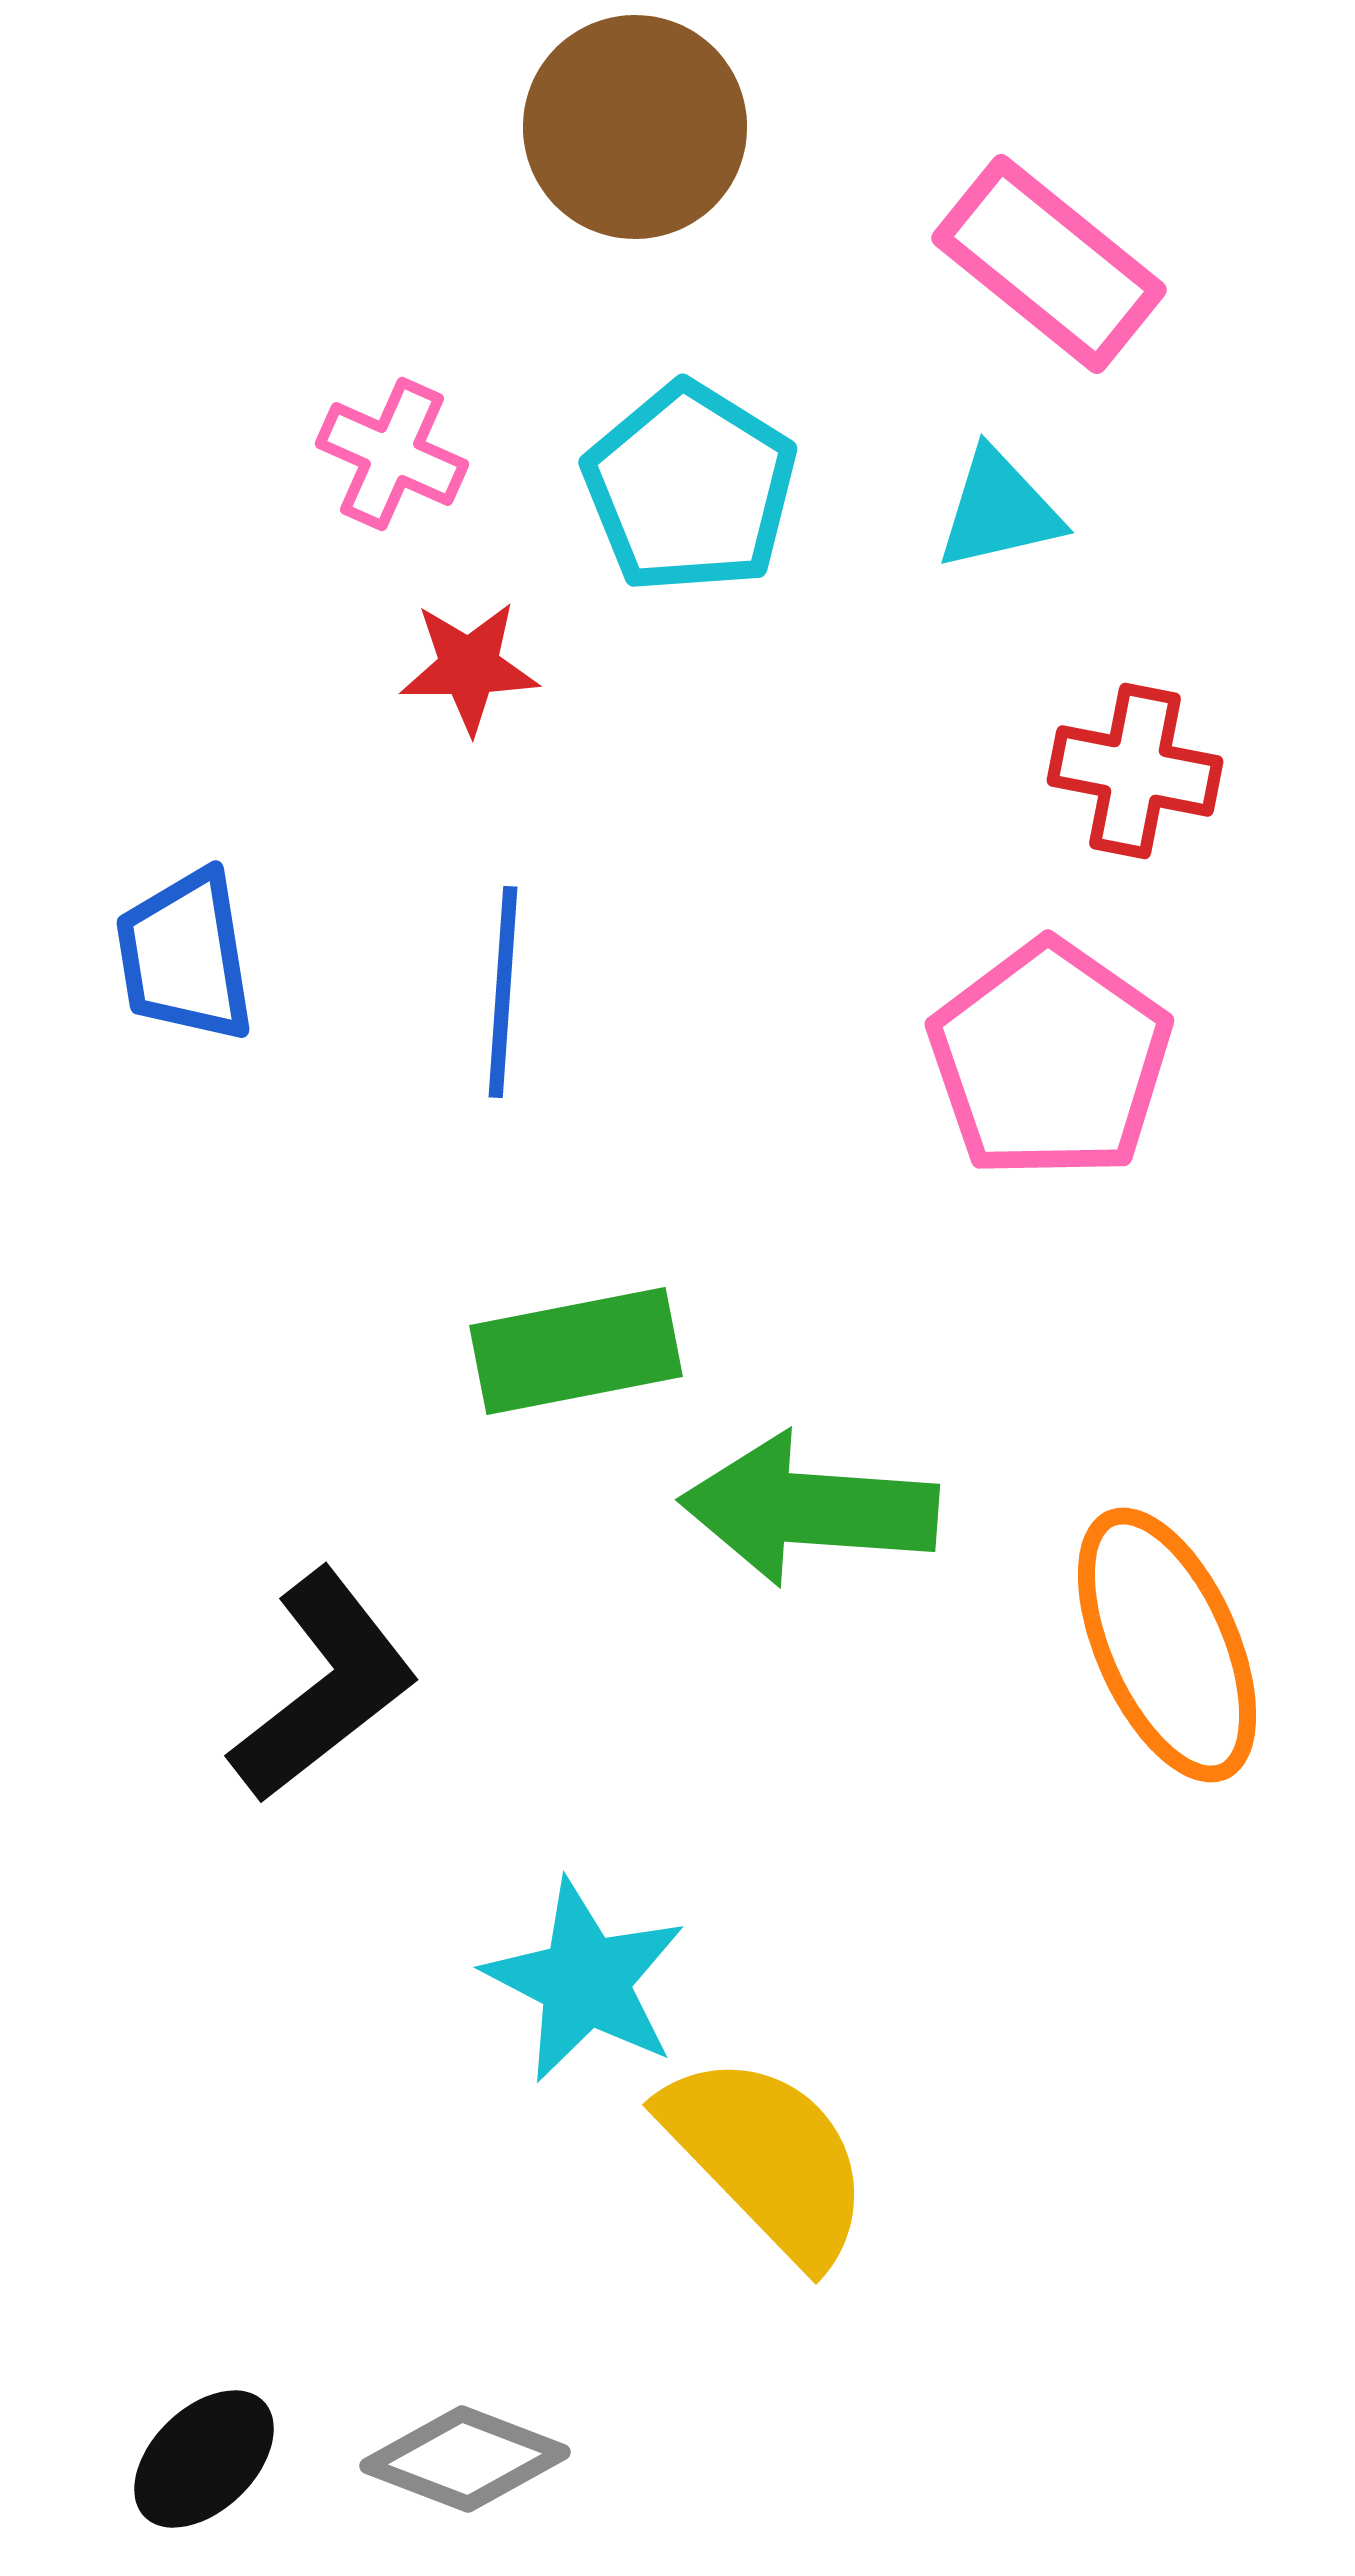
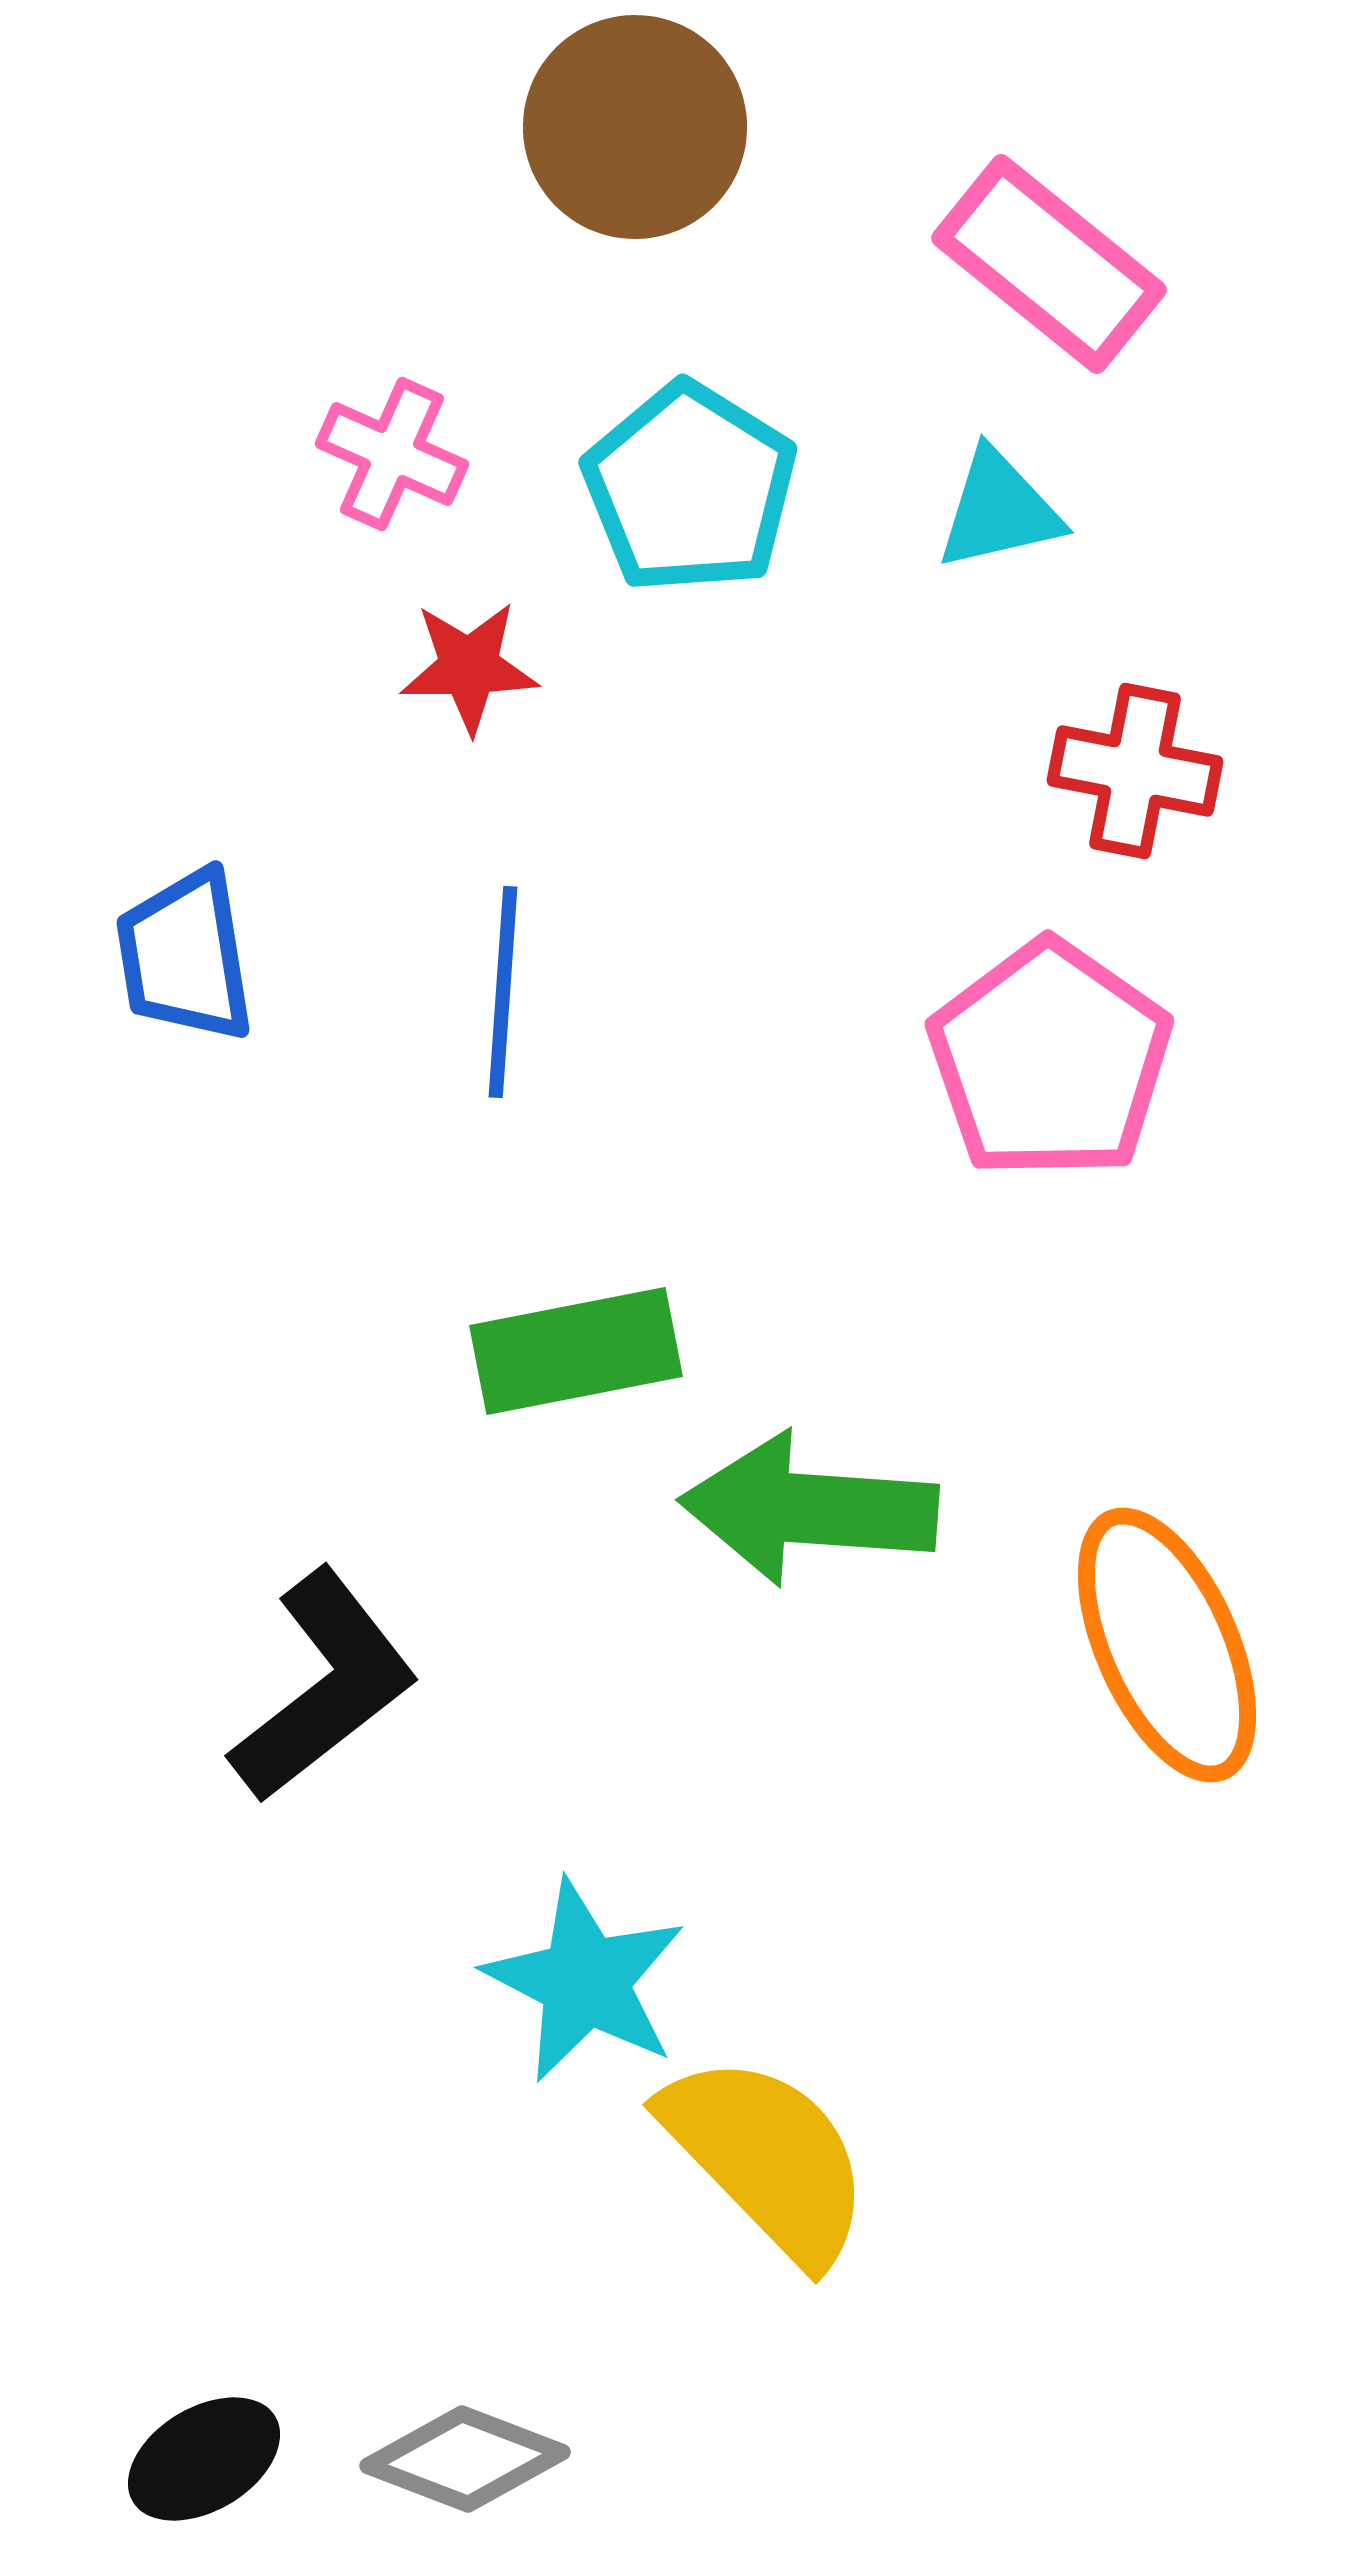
black ellipse: rotated 13 degrees clockwise
